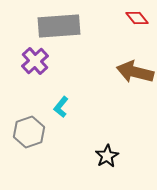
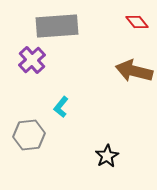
red diamond: moved 4 px down
gray rectangle: moved 2 px left
purple cross: moved 3 px left, 1 px up
brown arrow: moved 1 px left, 1 px up
gray hexagon: moved 3 px down; rotated 12 degrees clockwise
